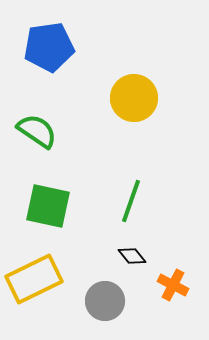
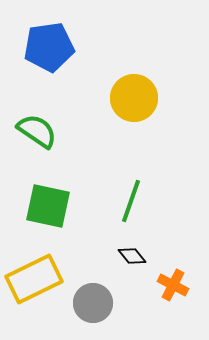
gray circle: moved 12 px left, 2 px down
